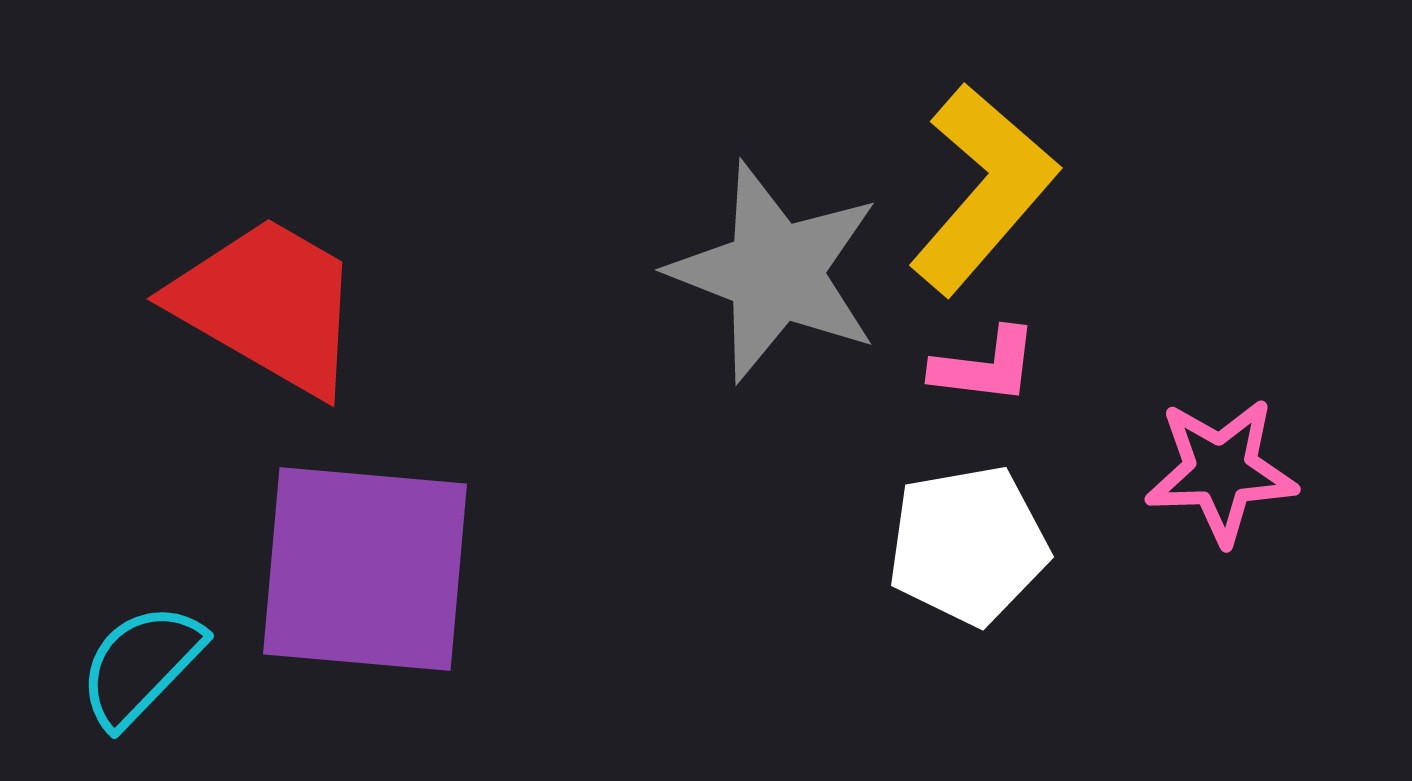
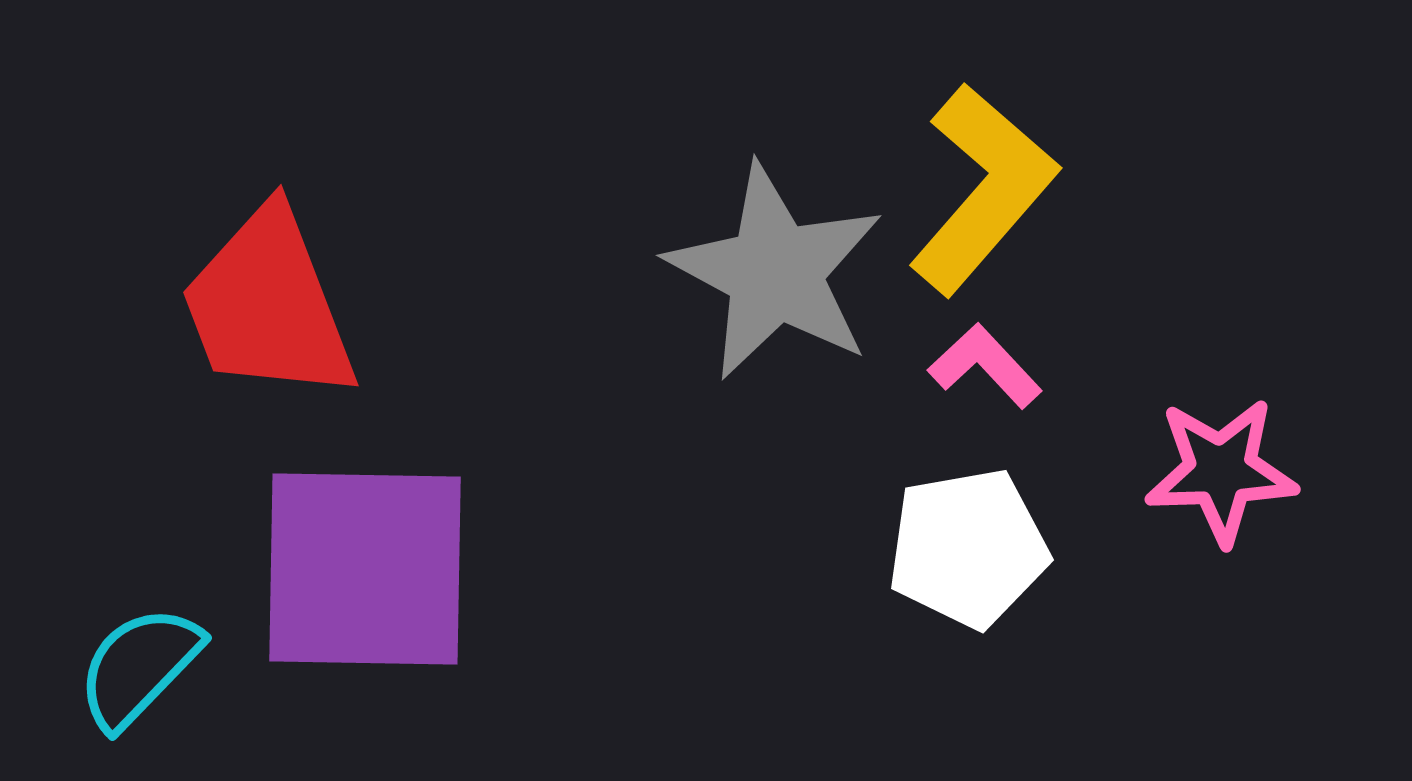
gray star: rotated 7 degrees clockwise
red trapezoid: rotated 141 degrees counterclockwise
pink L-shape: rotated 140 degrees counterclockwise
white pentagon: moved 3 px down
purple square: rotated 4 degrees counterclockwise
cyan semicircle: moved 2 px left, 2 px down
